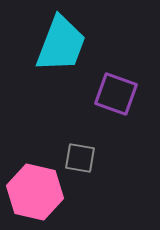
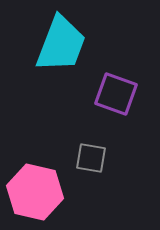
gray square: moved 11 px right
